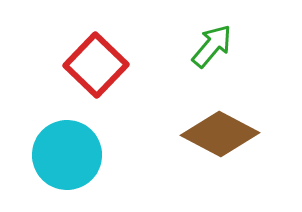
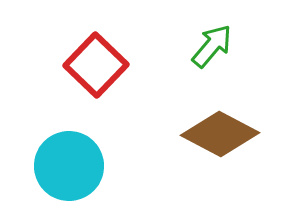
cyan circle: moved 2 px right, 11 px down
